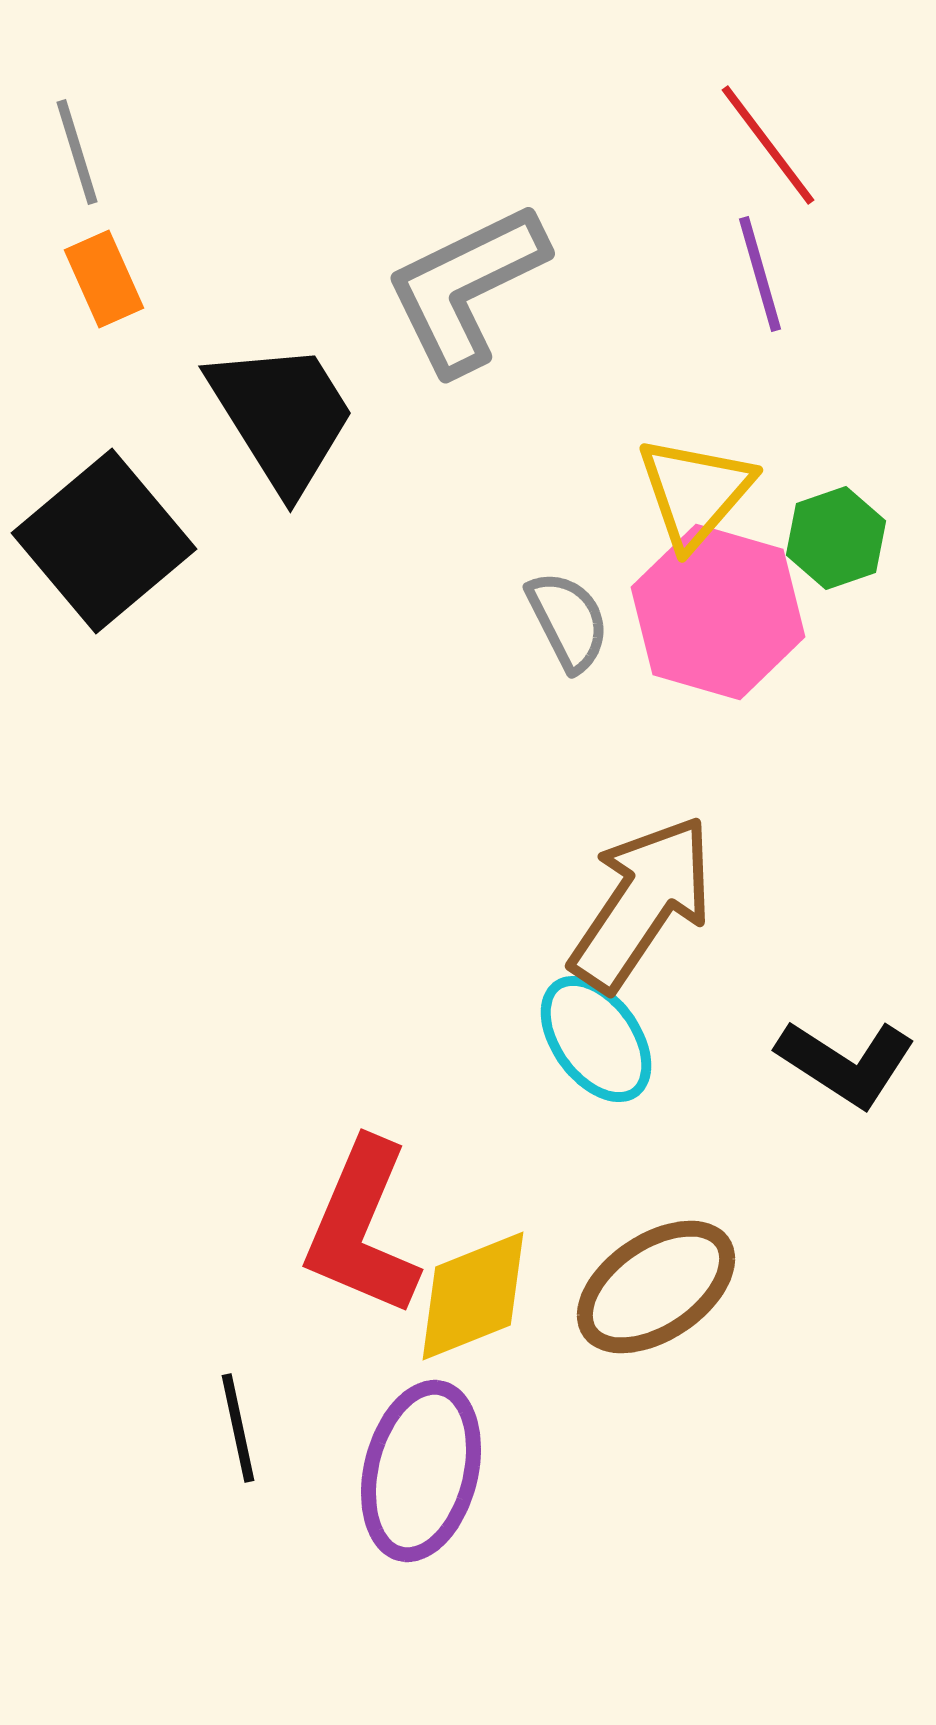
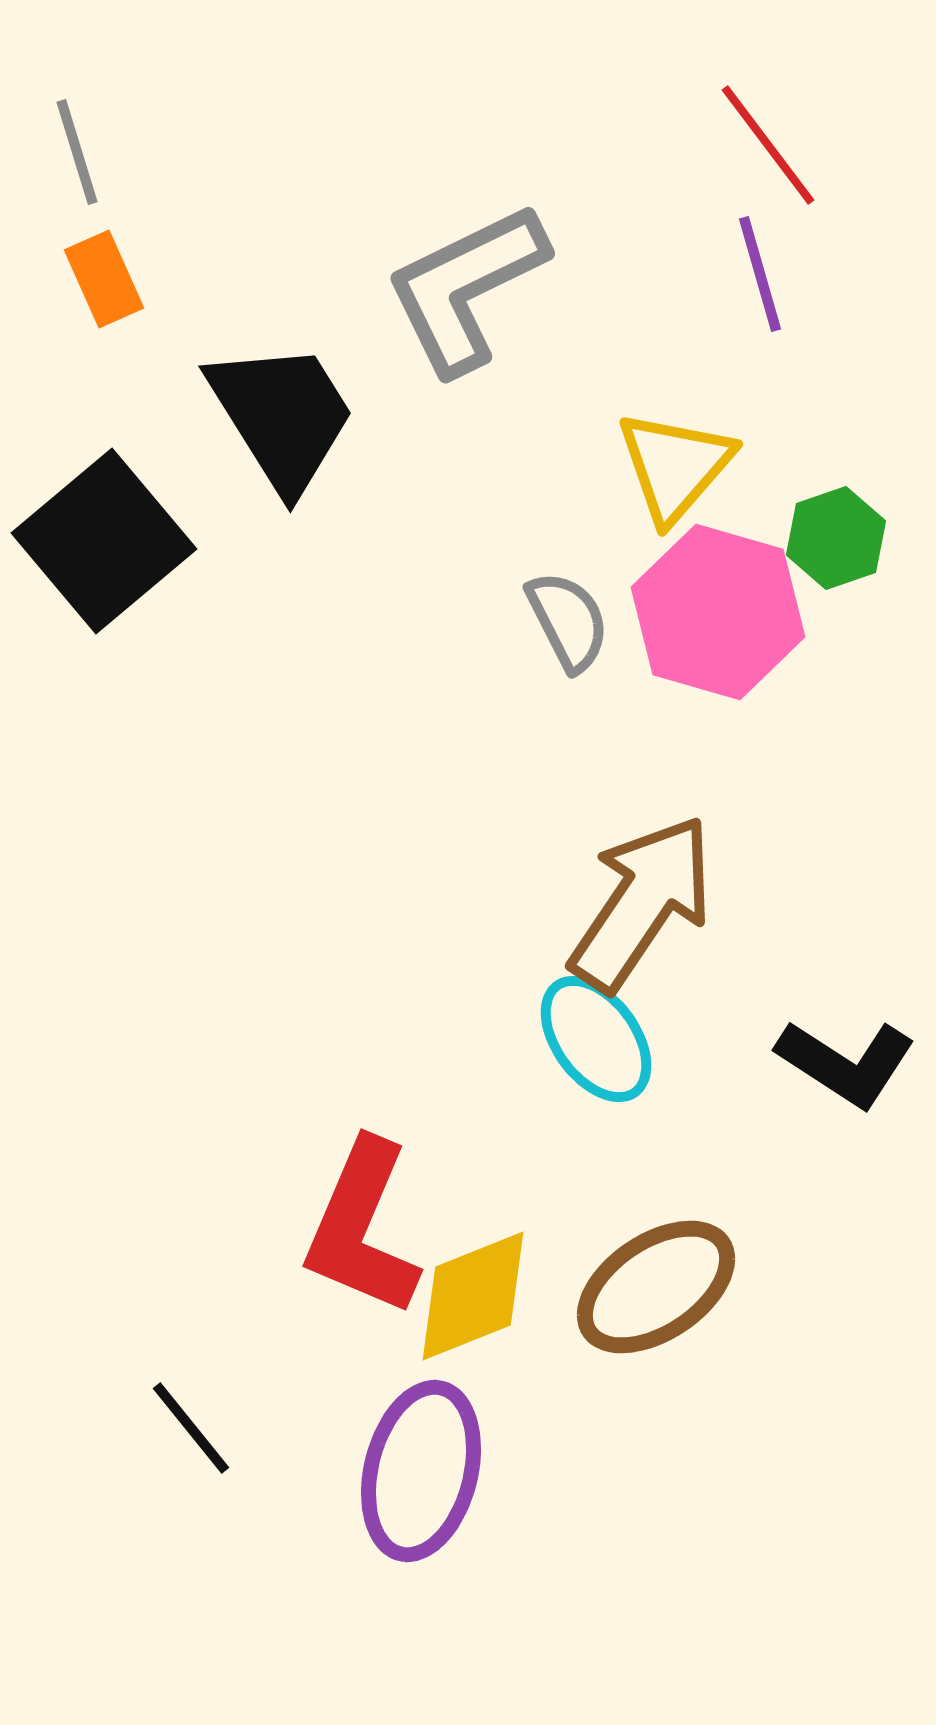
yellow triangle: moved 20 px left, 26 px up
black line: moved 47 px left; rotated 27 degrees counterclockwise
